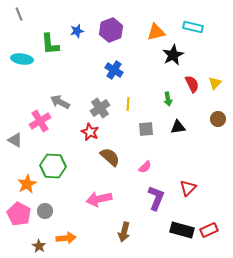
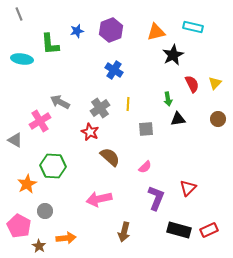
black triangle: moved 8 px up
pink pentagon: moved 12 px down
black rectangle: moved 3 px left
